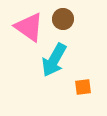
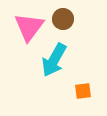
pink triangle: rotated 32 degrees clockwise
orange square: moved 4 px down
